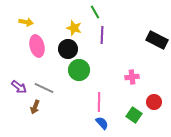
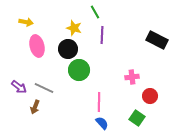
red circle: moved 4 px left, 6 px up
green square: moved 3 px right, 3 px down
